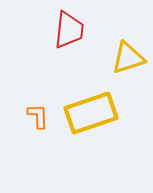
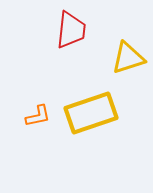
red trapezoid: moved 2 px right
orange L-shape: rotated 80 degrees clockwise
